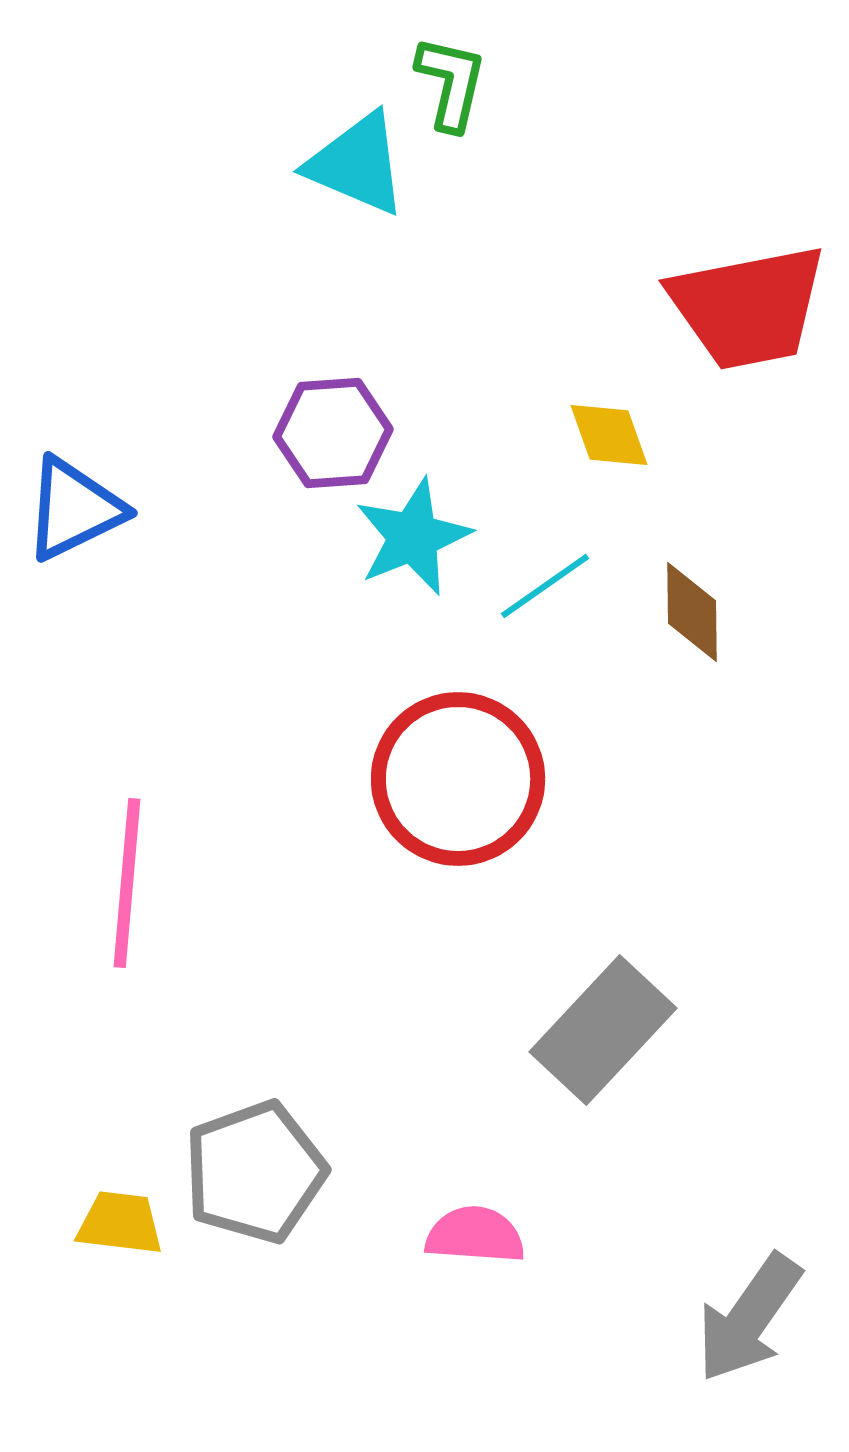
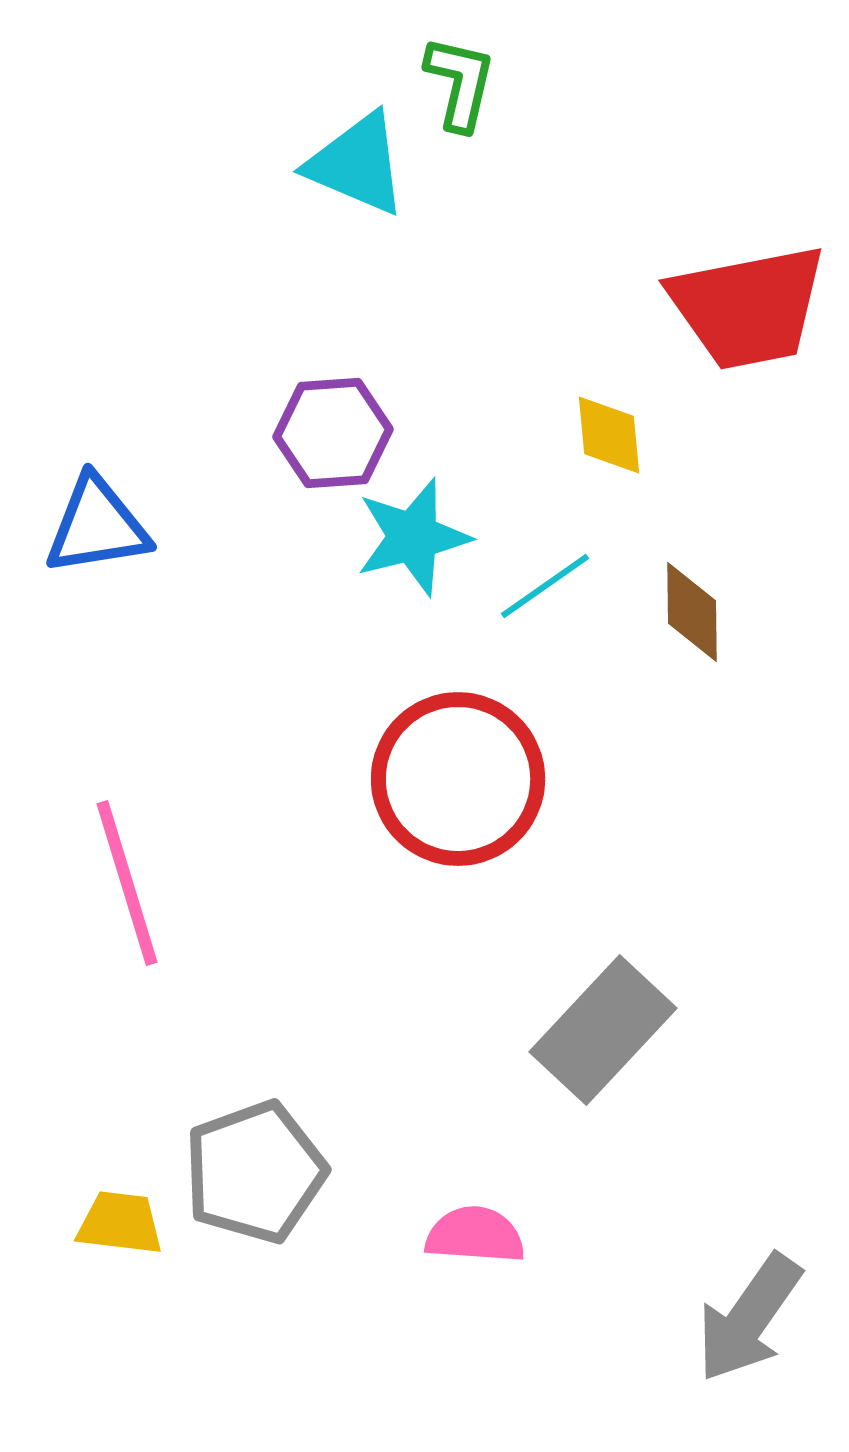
green L-shape: moved 9 px right
yellow diamond: rotated 14 degrees clockwise
blue triangle: moved 23 px right, 17 px down; rotated 17 degrees clockwise
cyan star: rotated 8 degrees clockwise
pink line: rotated 22 degrees counterclockwise
